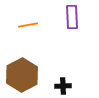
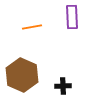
orange line: moved 4 px right, 2 px down
brown hexagon: rotated 8 degrees counterclockwise
